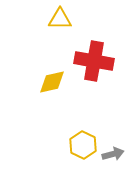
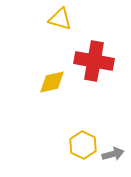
yellow triangle: rotated 15 degrees clockwise
